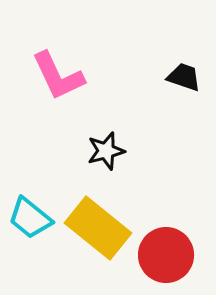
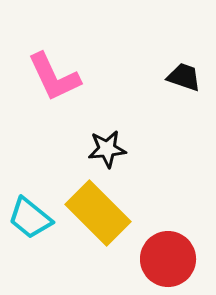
pink L-shape: moved 4 px left, 1 px down
black star: moved 1 px right, 2 px up; rotated 9 degrees clockwise
yellow rectangle: moved 15 px up; rotated 6 degrees clockwise
red circle: moved 2 px right, 4 px down
